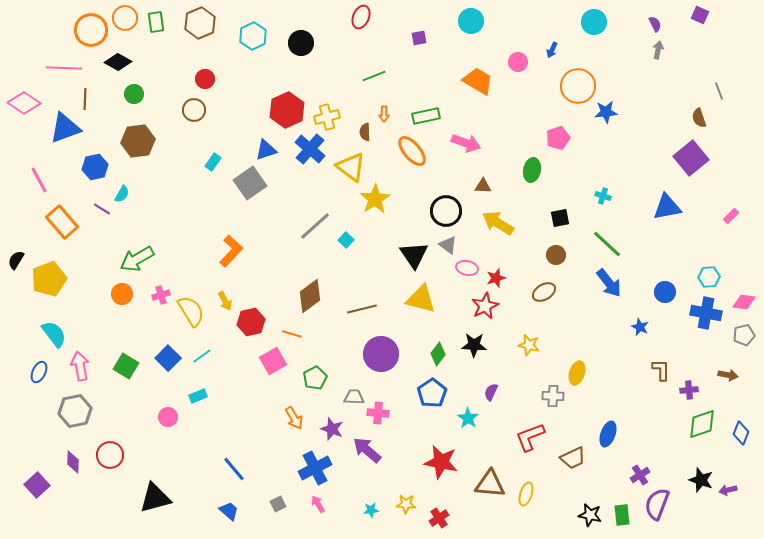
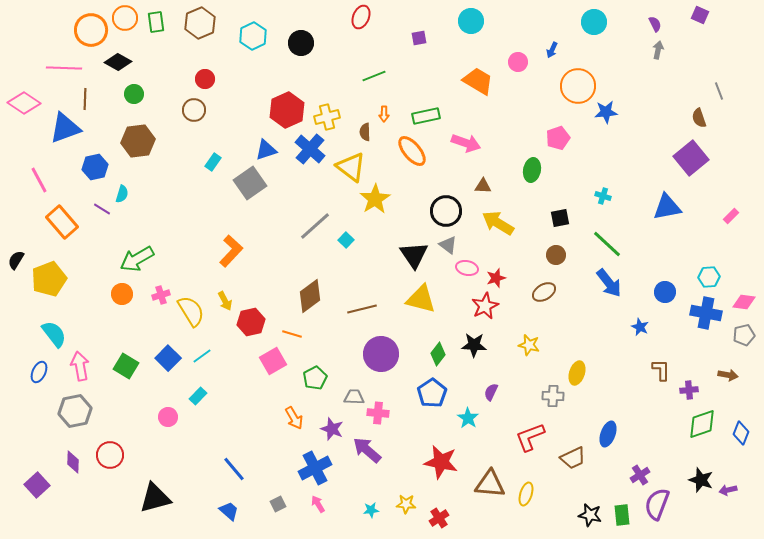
cyan semicircle at (122, 194): rotated 12 degrees counterclockwise
cyan rectangle at (198, 396): rotated 24 degrees counterclockwise
